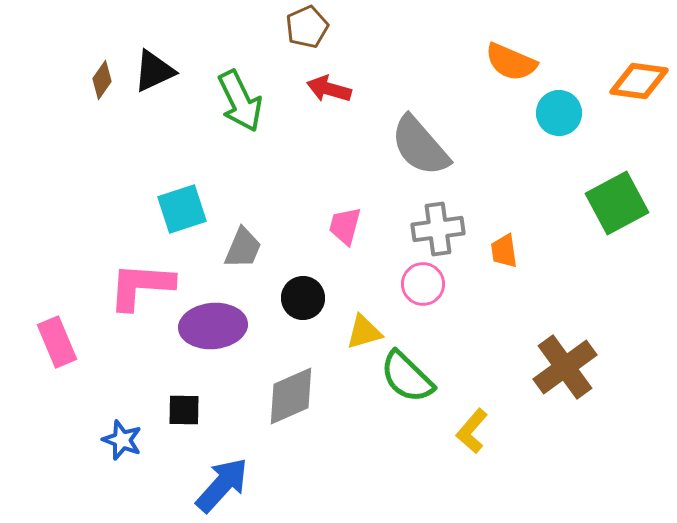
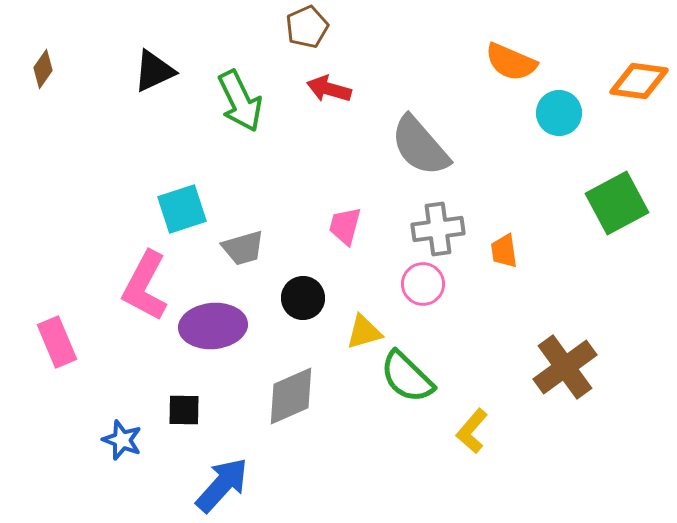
brown diamond: moved 59 px left, 11 px up
gray trapezoid: rotated 51 degrees clockwise
pink L-shape: moved 4 px right; rotated 66 degrees counterclockwise
